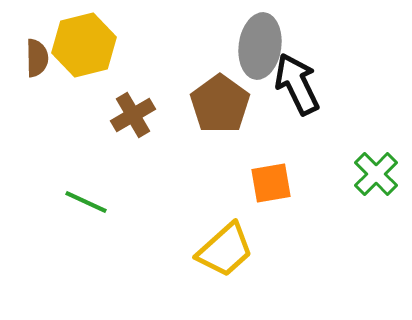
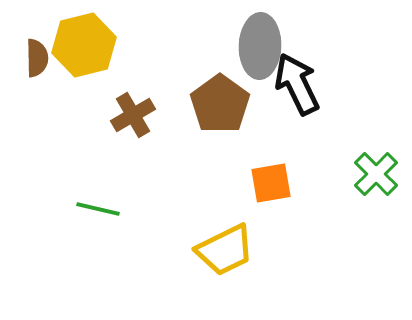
gray ellipse: rotated 6 degrees counterclockwise
green line: moved 12 px right, 7 px down; rotated 12 degrees counterclockwise
yellow trapezoid: rotated 16 degrees clockwise
